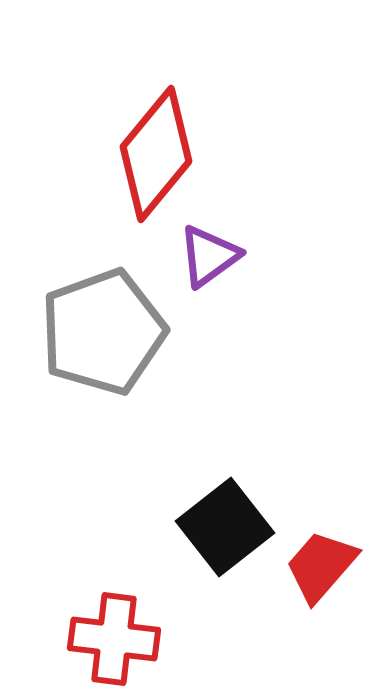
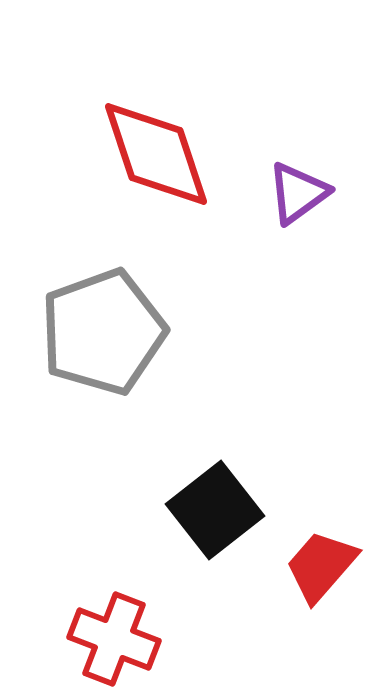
red diamond: rotated 58 degrees counterclockwise
purple triangle: moved 89 px right, 63 px up
black square: moved 10 px left, 17 px up
red cross: rotated 14 degrees clockwise
